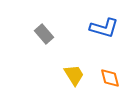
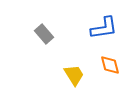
blue L-shape: rotated 24 degrees counterclockwise
orange diamond: moved 13 px up
